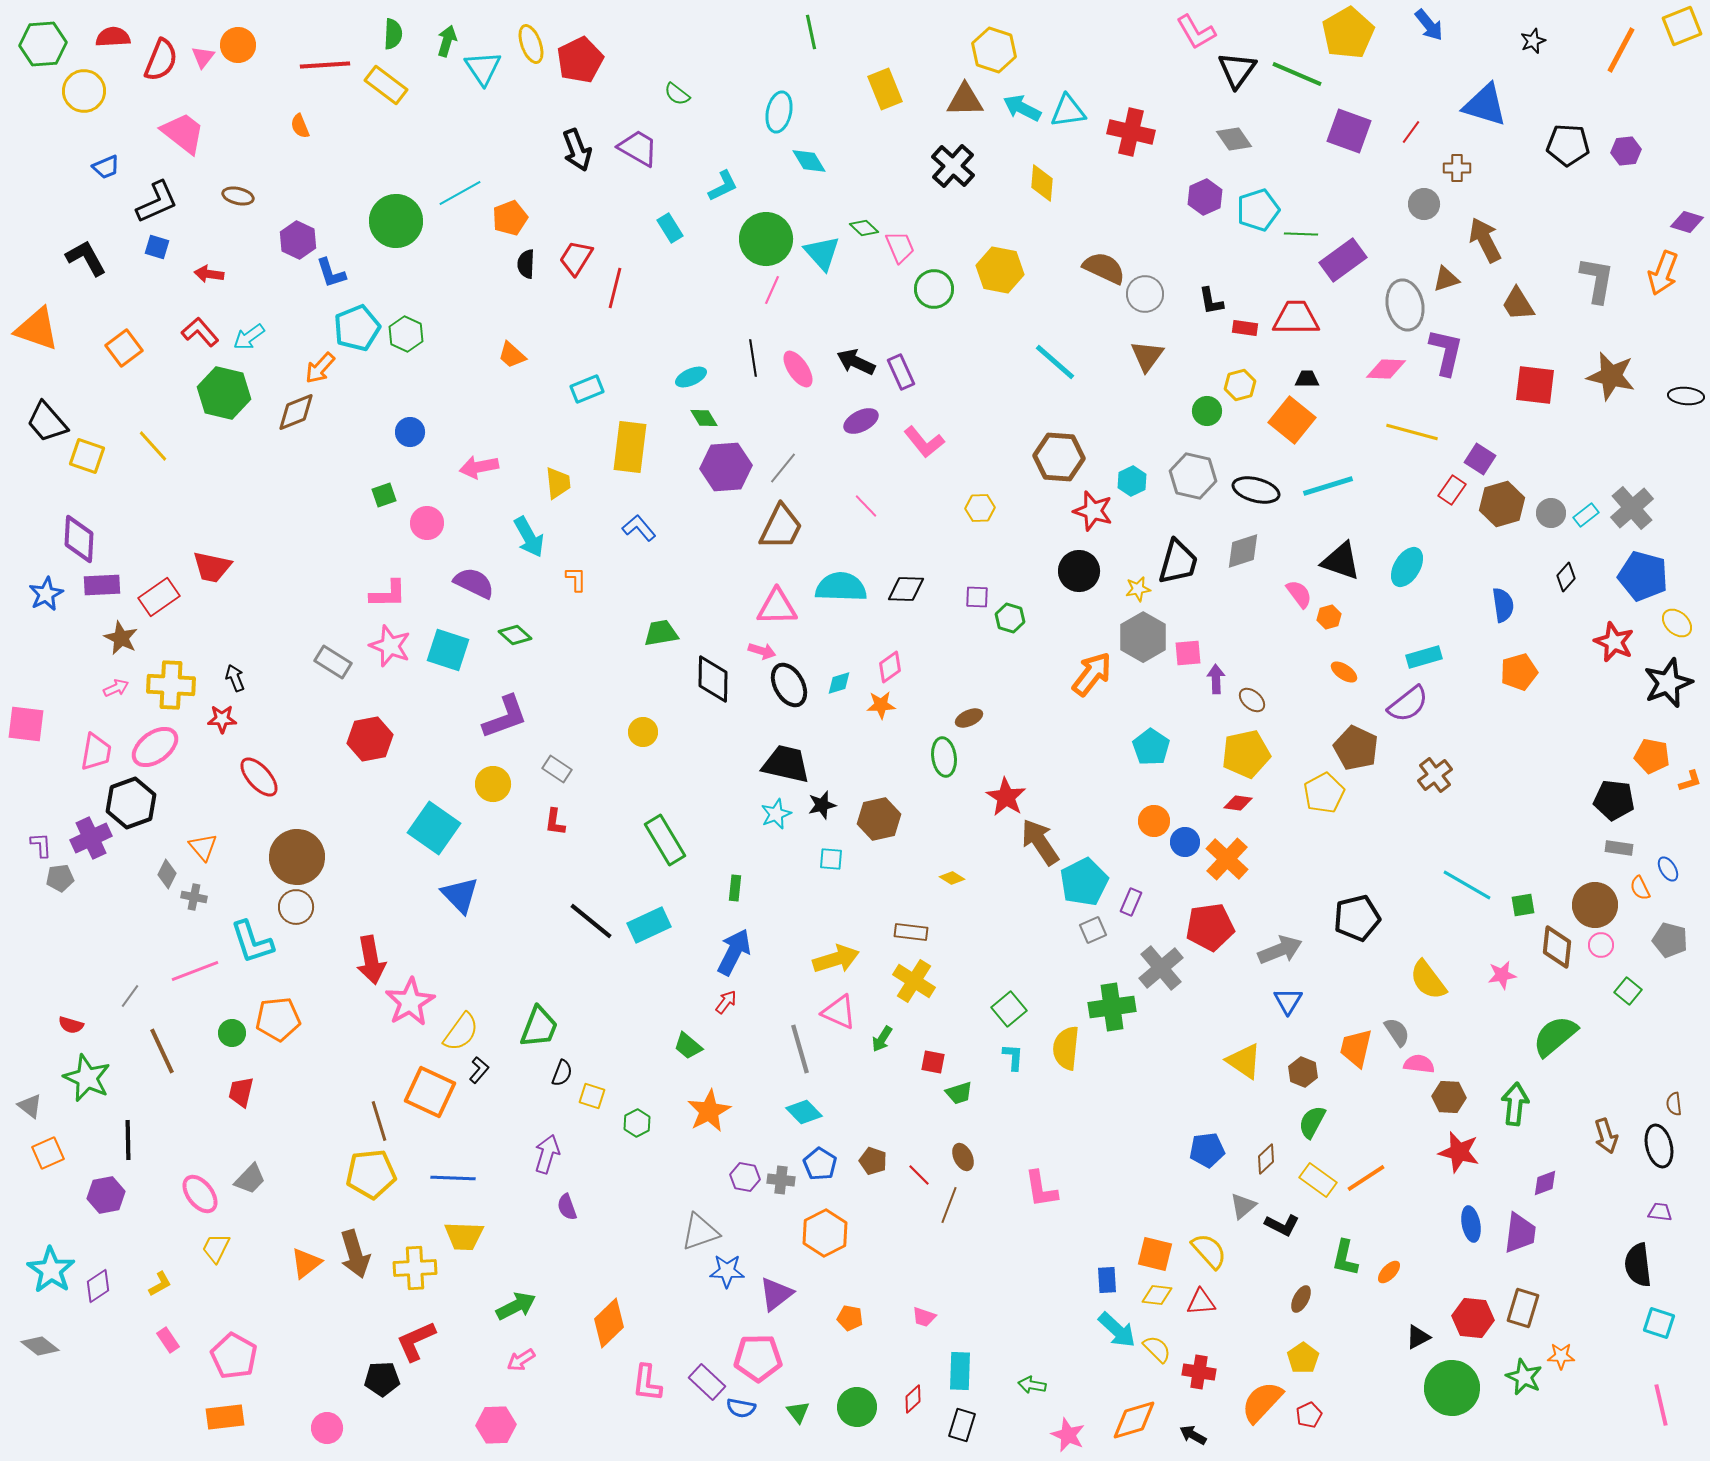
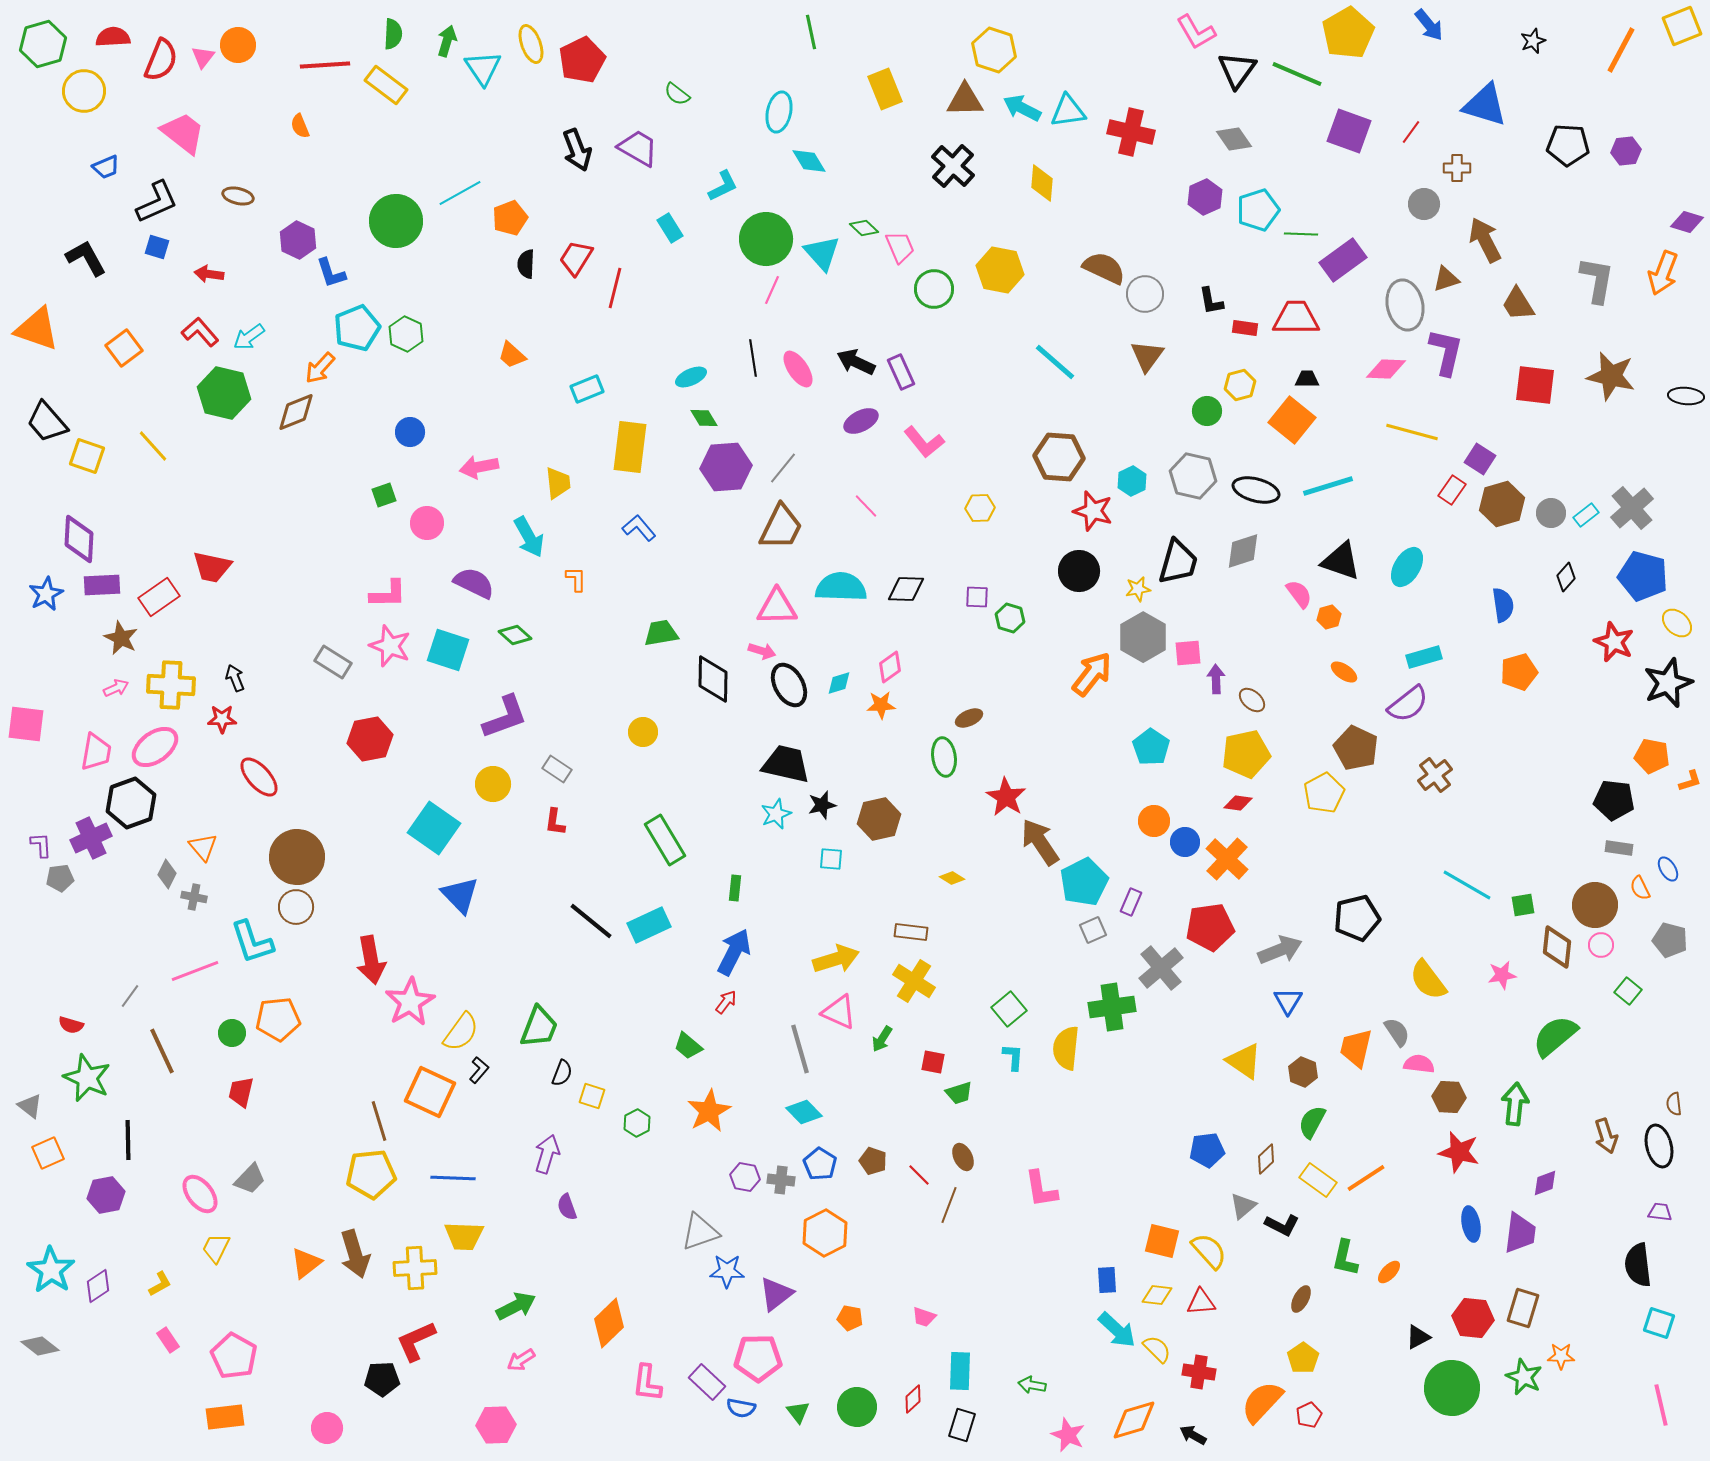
green hexagon at (43, 44): rotated 12 degrees counterclockwise
red pentagon at (580, 60): moved 2 px right
orange square at (1155, 1254): moved 7 px right, 13 px up
